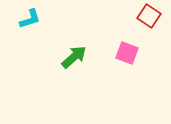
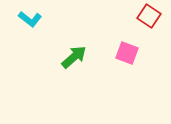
cyan L-shape: rotated 55 degrees clockwise
